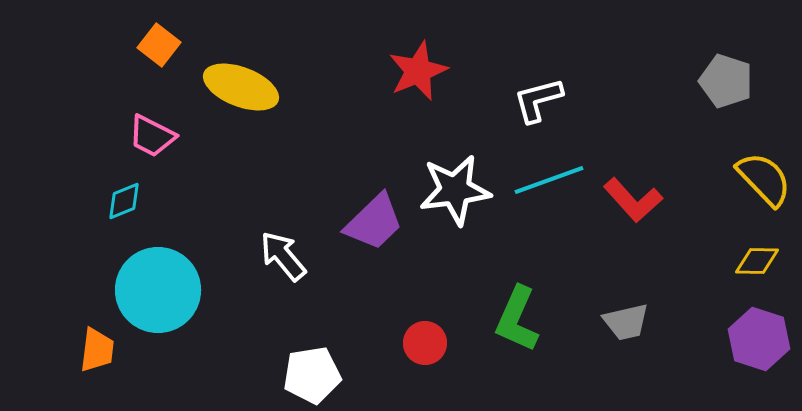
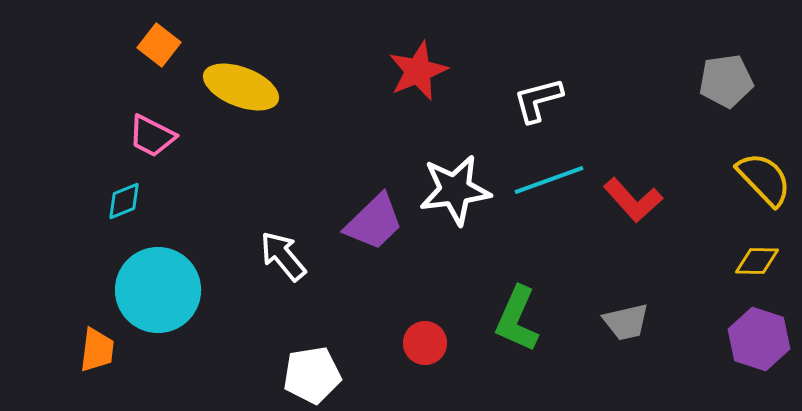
gray pentagon: rotated 26 degrees counterclockwise
